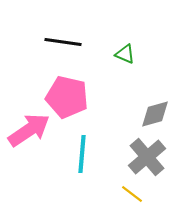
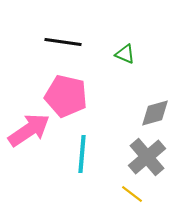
pink pentagon: moved 1 px left, 1 px up
gray diamond: moved 1 px up
